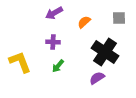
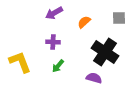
purple semicircle: moved 3 px left; rotated 49 degrees clockwise
